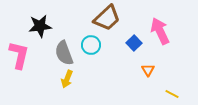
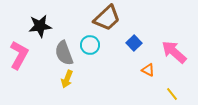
pink arrow: moved 14 px right, 21 px down; rotated 24 degrees counterclockwise
cyan circle: moved 1 px left
pink L-shape: rotated 16 degrees clockwise
orange triangle: rotated 32 degrees counterclockwise
yellow line: rotated 24 degrees clockwise
